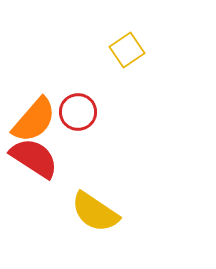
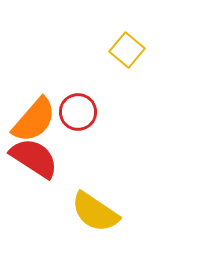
yellow square: rotated 16 degrees counterclockwise
